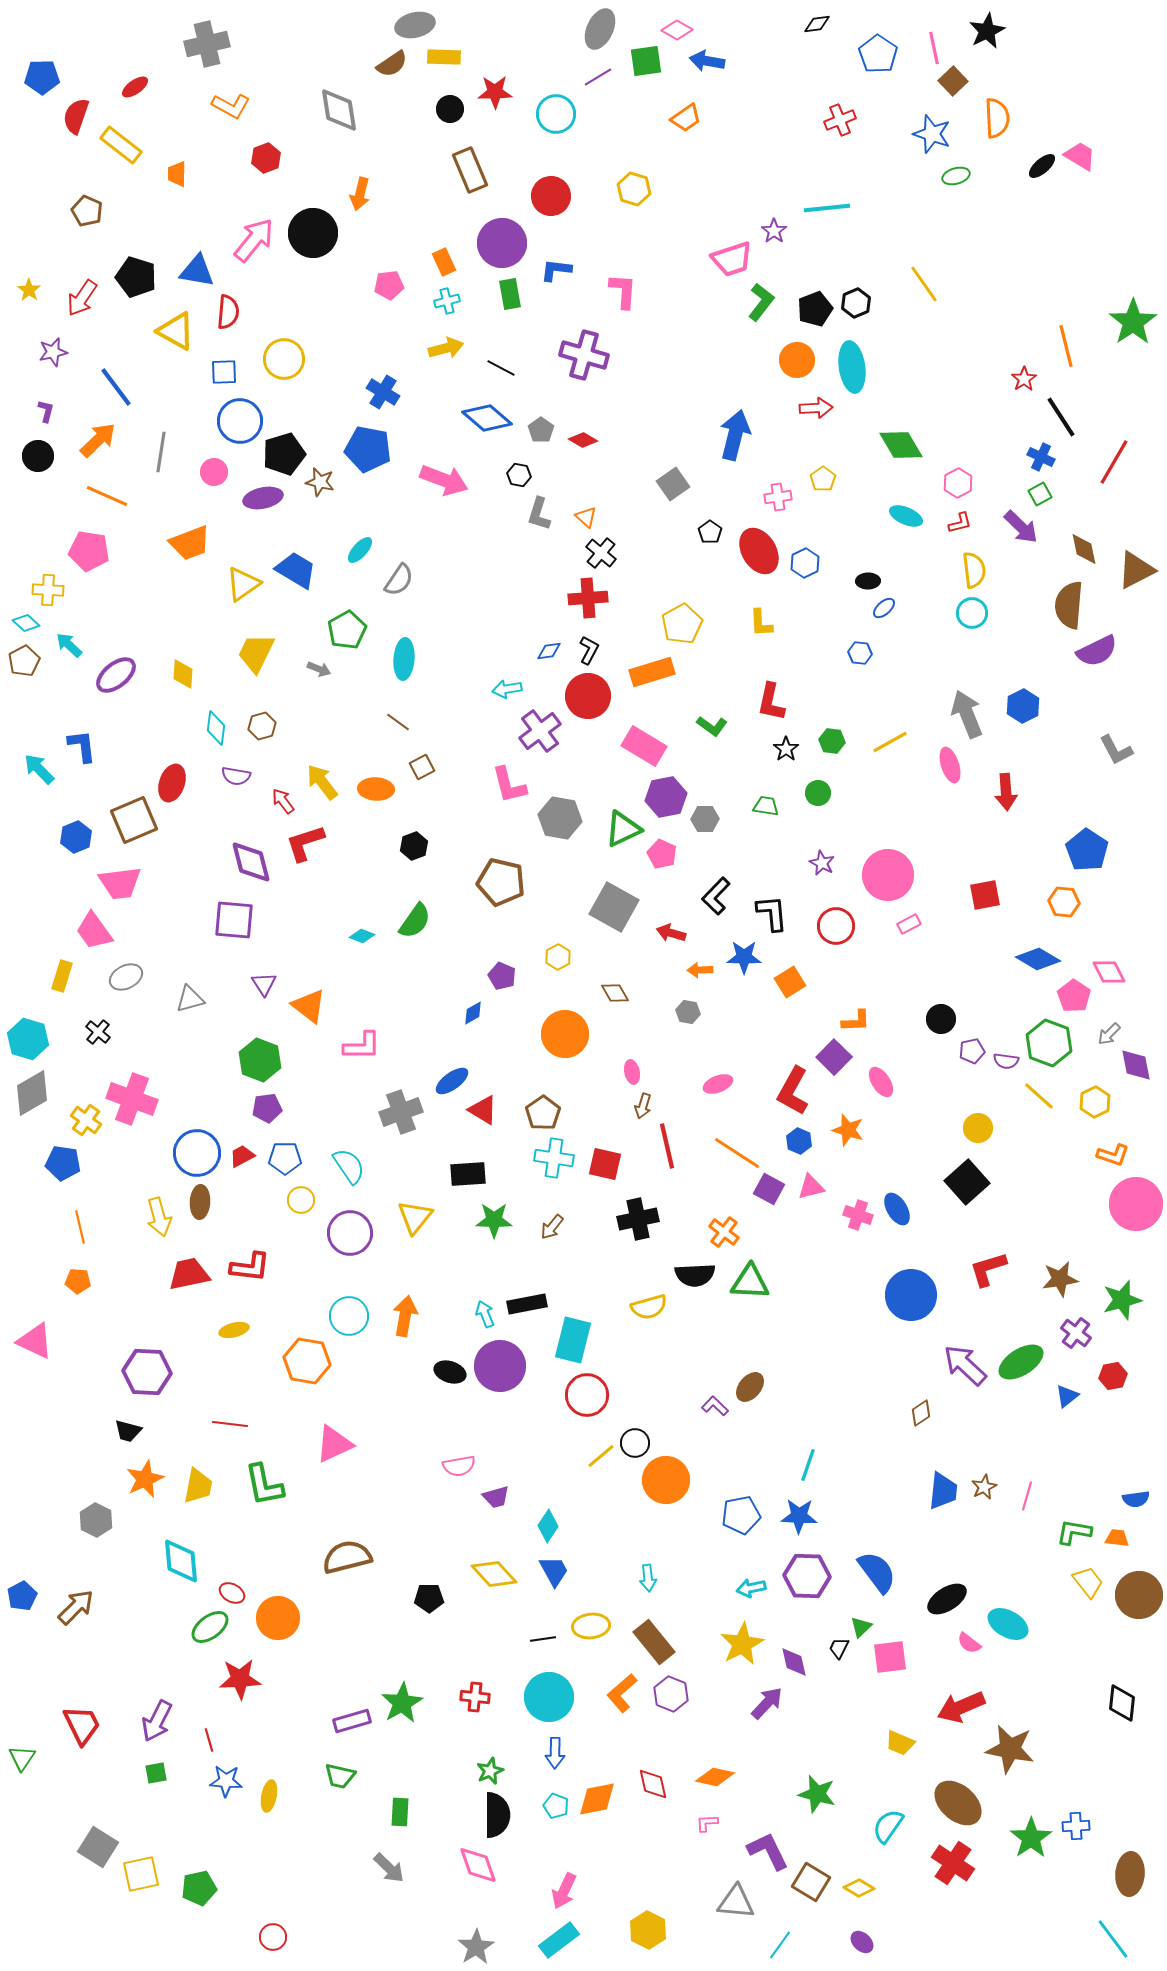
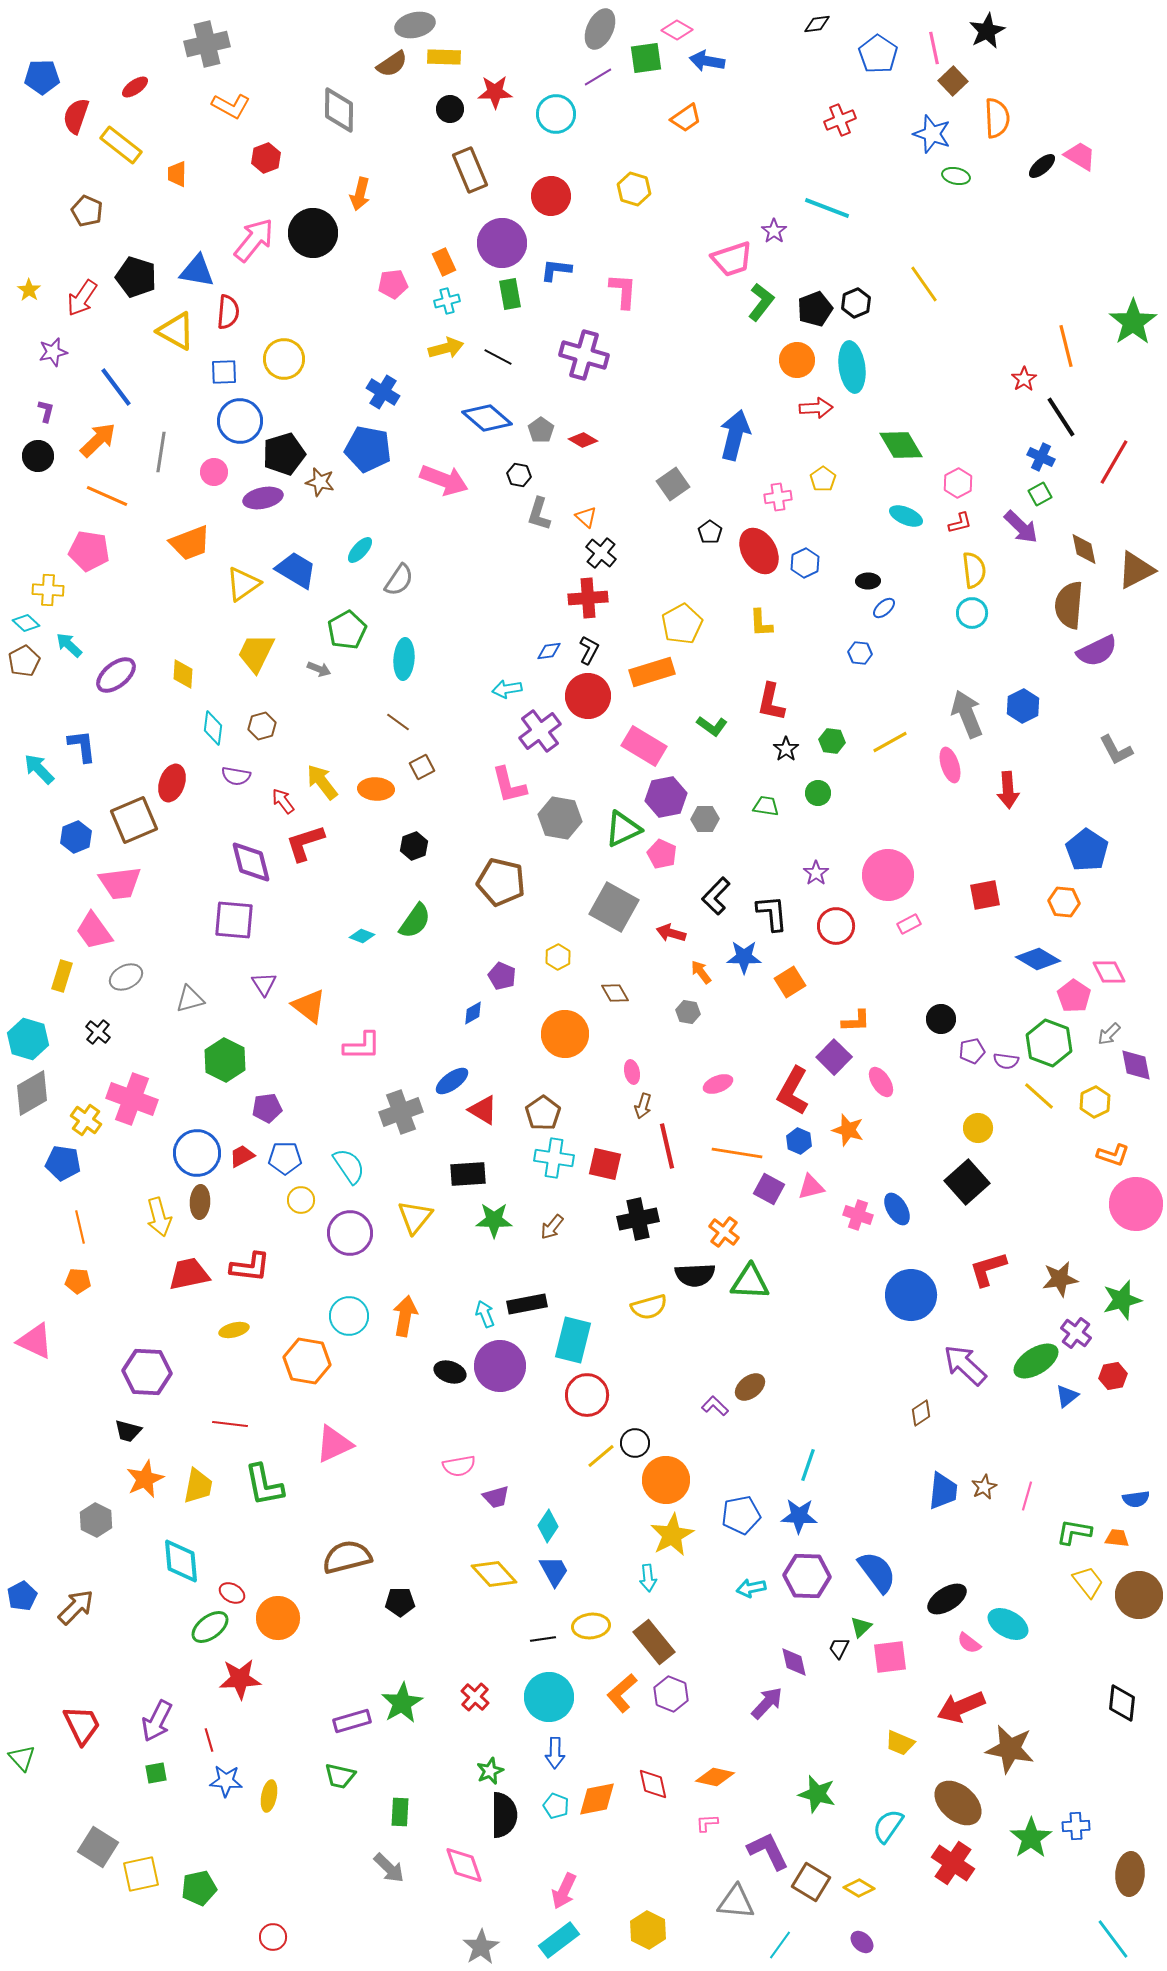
green square at (646, 61): moved 3 px up
gray diamond at (339, 110): rotated 9 degrees clockwise
green ellipse at (956, 176): rotated 28 degrees clockwise
cyan line at (827, 208): rotated 27 degrees clockwise
pink pentagon at (389, 285): moved 4 px right, 1 px up
black line at (501, 368): moved 3 px left, 11 px up
cyan diamond at (216, 728): moved 3 px left
red arrow at (1006, 792): moved 2 px right, 2 px up
purple star at (822, 863): moved 6 px left, 10 px down; rotated 10 degrees clockwise
orange arrow at (700, 970): moved 1 px right, 2 px down; rotated 55 degrees clockwise
green hexagon at (260, 1060): moved 35 px left; rotated 6 degrees clockwise
orange line at (737, 1153): rotated 24 degrees counterclockwise
green ellipse at (1021, 1362): moved 15 px right, 1 px up
brown ellipse at (750, 1387): rotated 12 degrees clockwise
black pentagon at (429, 1598): moved 29 px left, 4 px down
yellow star at (742, 1644): moved 70 px left, 109 px up
red cross at (475, 1697): rotated 36 degrees clockwise
green triangle at (22, 1758): rotated 16 degrees counterclockwise
black semicircle at (497, 1815): moved 7 px right
pink diamond at (478, 1865): moved 14 px left
gray star at (476, 1947): moved 5 px right
